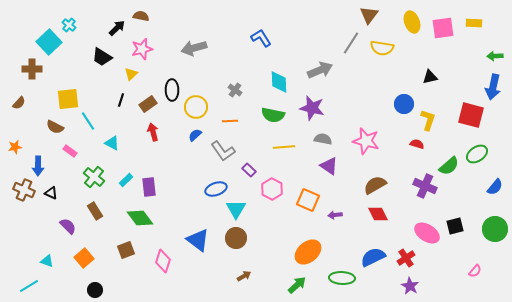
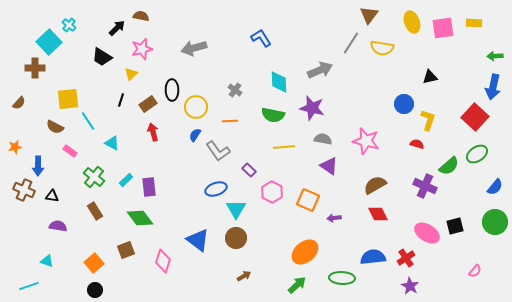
brown cross at (32, 69): moved 3 px right, 1 px up
red square at (471, 115): moved 4 px right, 2 px down; rotated 28 degrees clockwise
blue semicircle at (195, 135): rotated 16 degrees counterclockwise
gray L-shape at (223, 151): moved 5 px left
pink hexagon at (272, 189): moved 3 px down
black triangle at (51, 193): moved 1 px right, 3 px down; rotated 16 degrees counterclockwise
purple arrow at (335, 215): moved 1 px left, 3 px down
purple semicircle at (68, 226): moved 10 px left; rotated 36 degrees counterclockwise
green circle at (495, 229): moved 7 px up
orange ellipse at (308, 252): moved 3 px left
blue semicircle at (373, 257): rotated 20 degrees clockwise
orange square at (84, 258): moved 10 px right, 5 px down
cyan line at (29, 286): rotated 12 degrees clockwise
